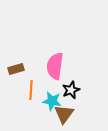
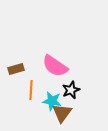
pink semicircle: rotated 64 degrees counterclockwise
brown triangle: moved 2 px left, 1 px up
